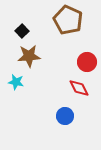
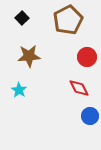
brown pentagon: rotated 20 degrees clockwise
black square: moved 13 px up
red circle: moved 5 px up
cyan star: moved 3 px right, 8 px down; rotated 21 degrees clockwise
blue circle: moved 25 px right
